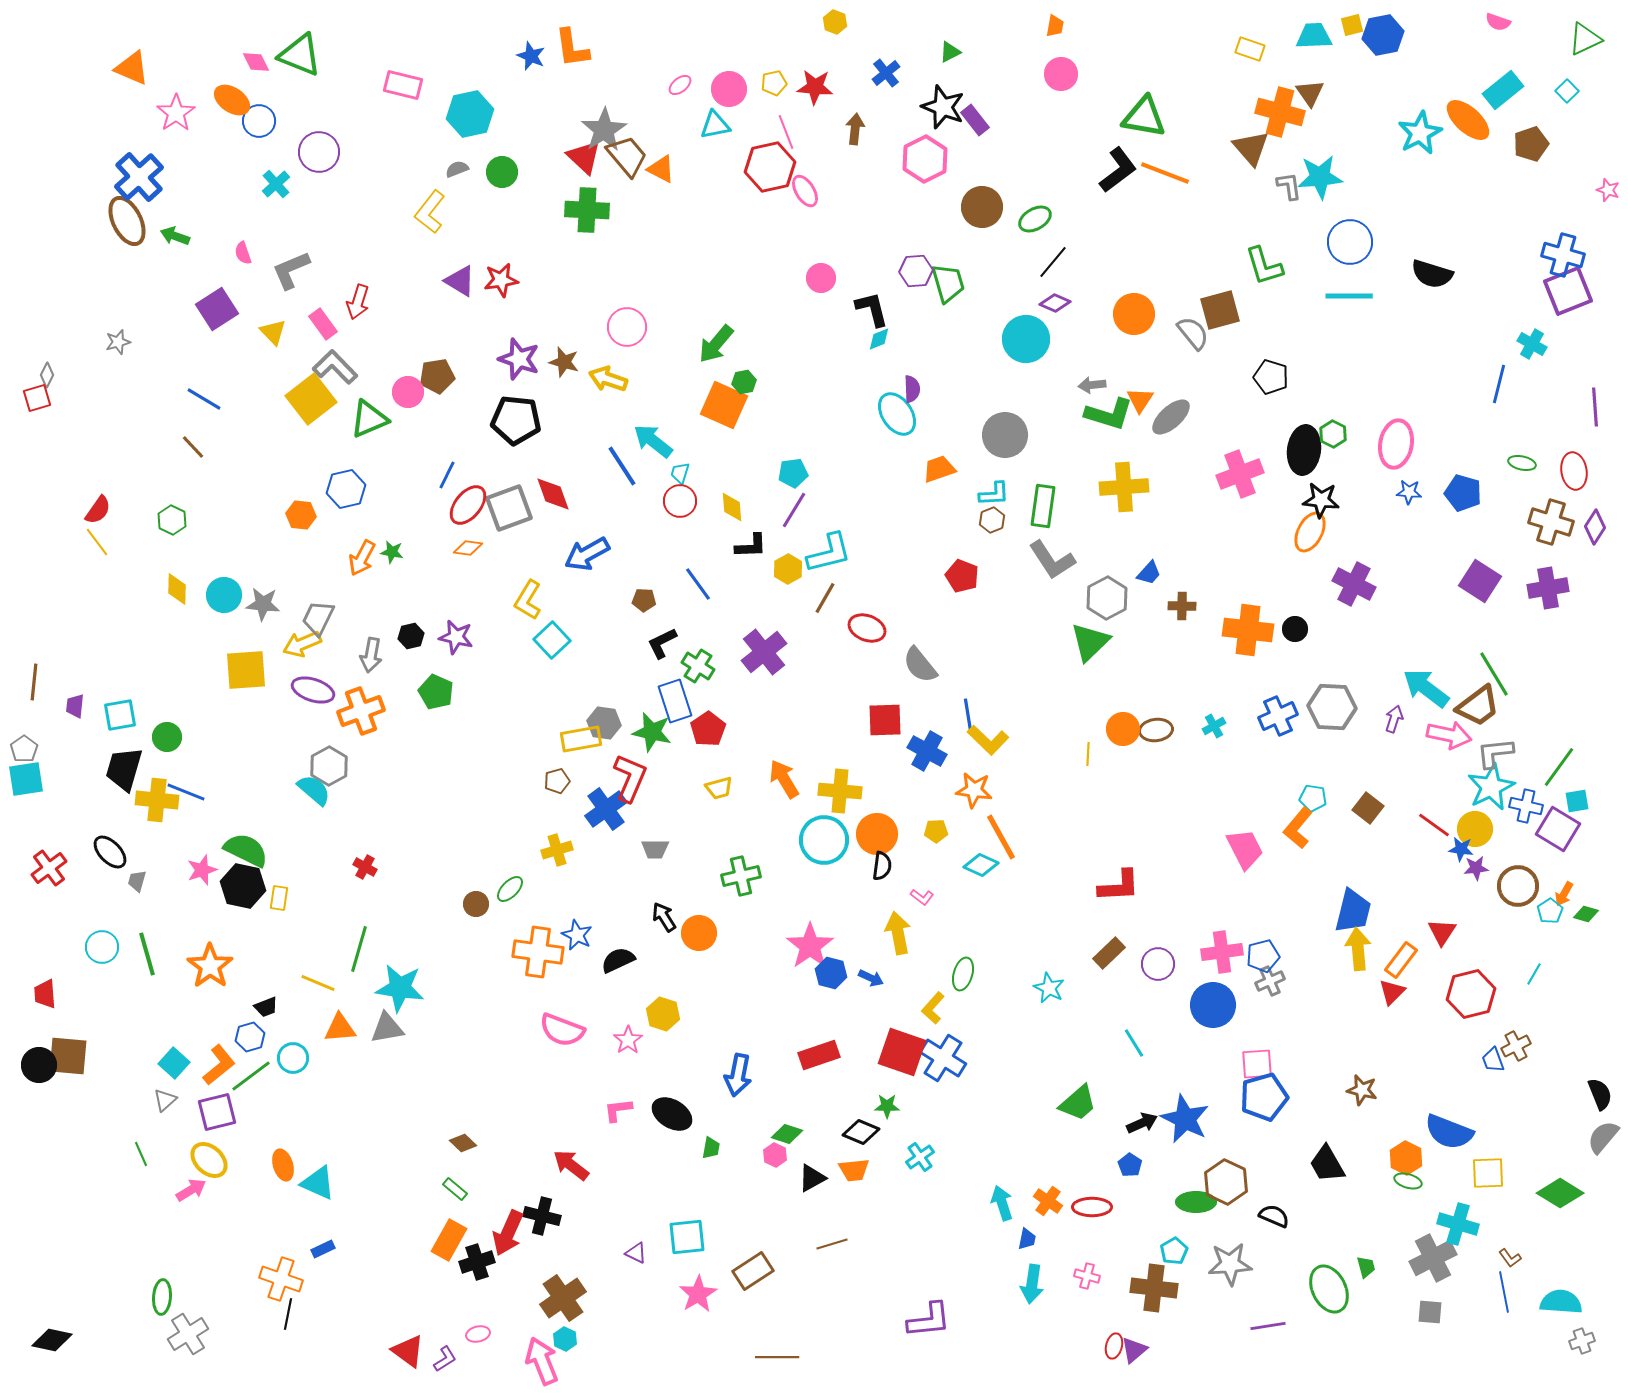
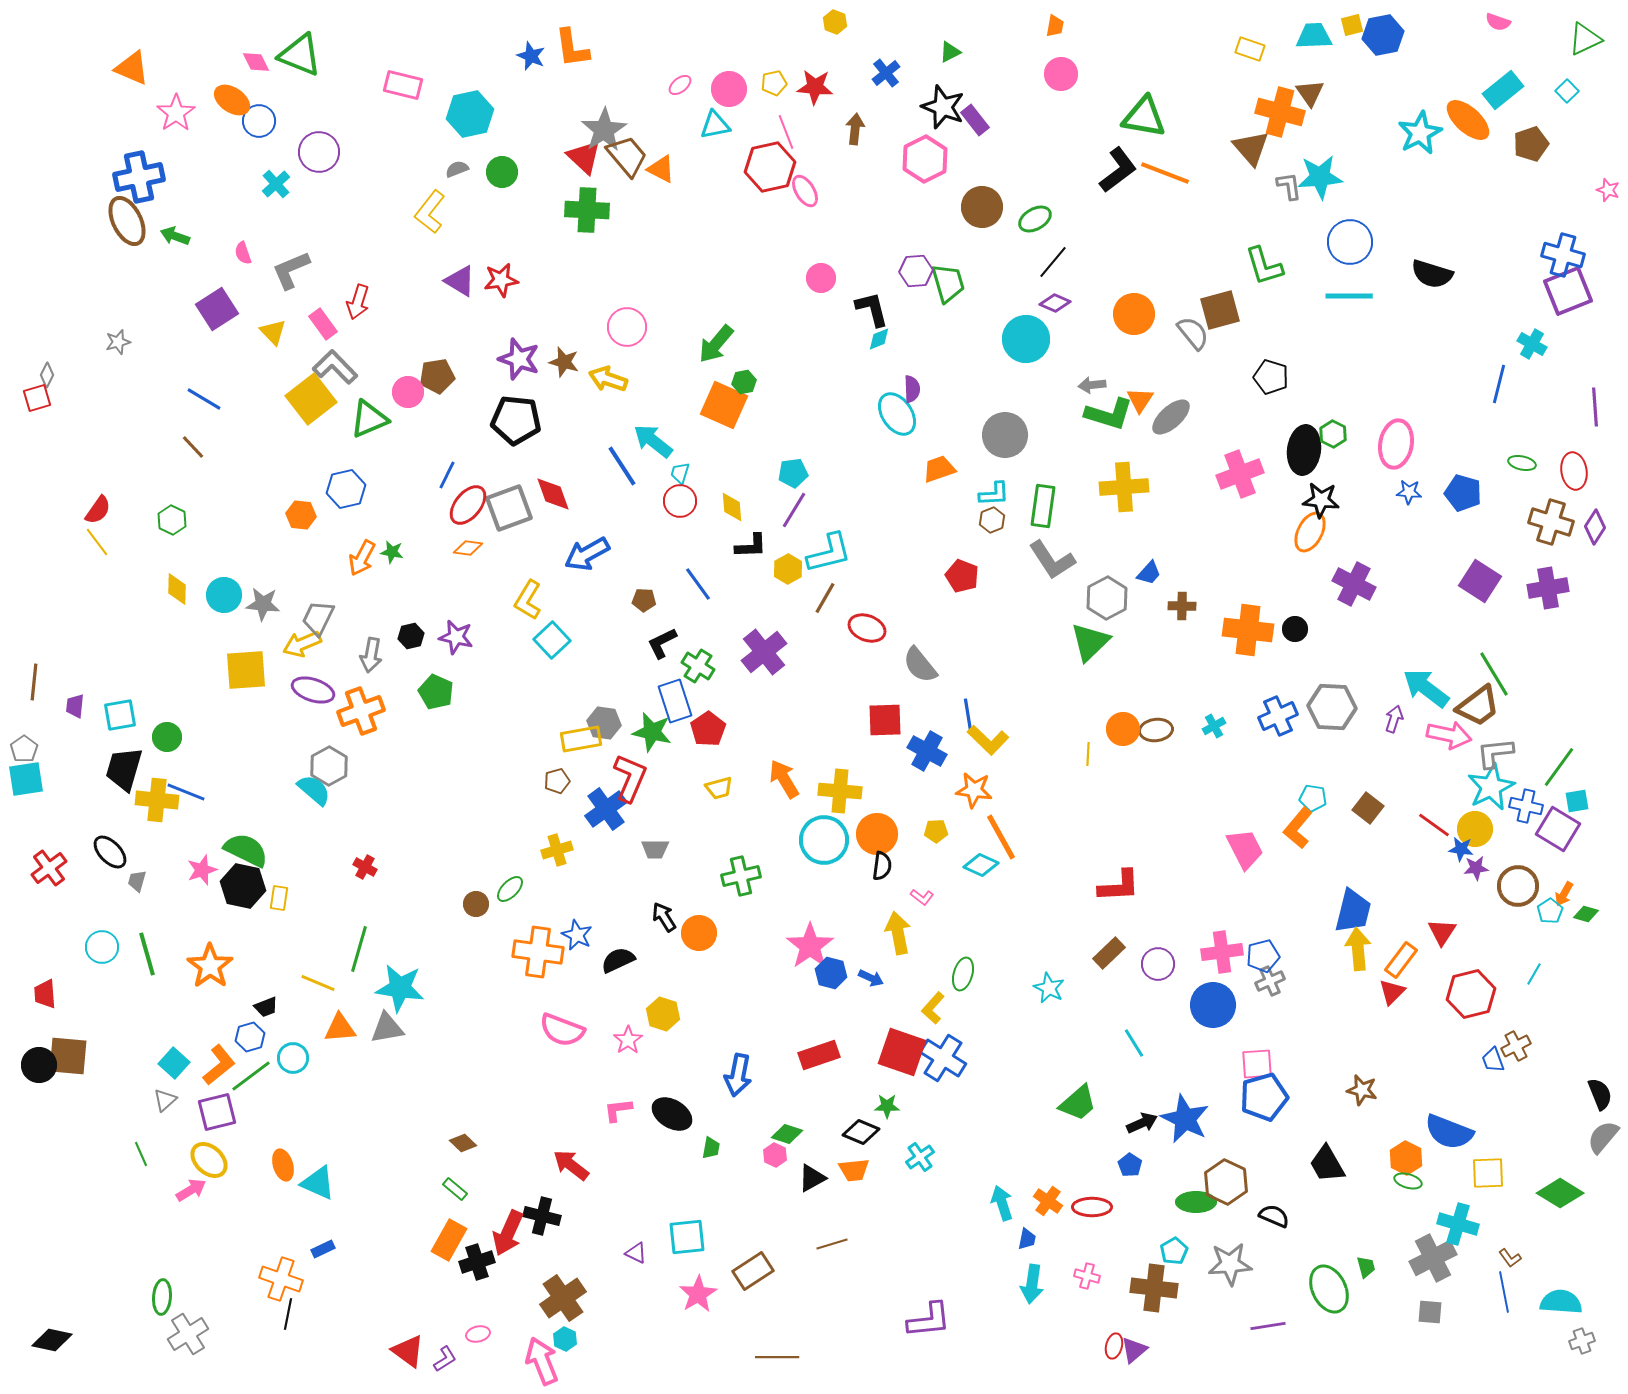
blue cross at (139, 177): rotated 30 degrees clockwise
